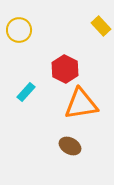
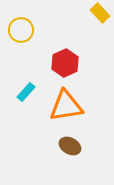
yellow rectangle: moved 1 px left, 13 px up
yellow circle: moved 2 px right
red hexagon: moved 6 px up; rotated 8 degrees clockwise
orange triangle: moved 15 px left, 2 px down
